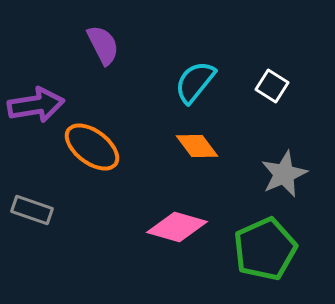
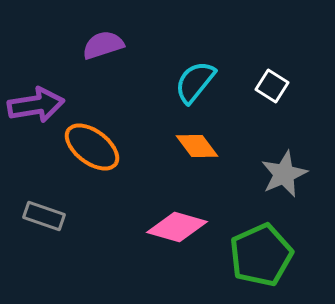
purple semicircle: rotated 81 degrees counterclockwise
gray rectangle: moved 12 px right, 6 px down
green pentagon: moved 4 px left, 6 px down
